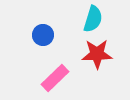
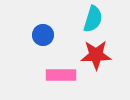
red star: moved 1 px left, 1 px down
pink rectangle: moved 6 px right, 3 px up; rotated 44 degrees clockwise
